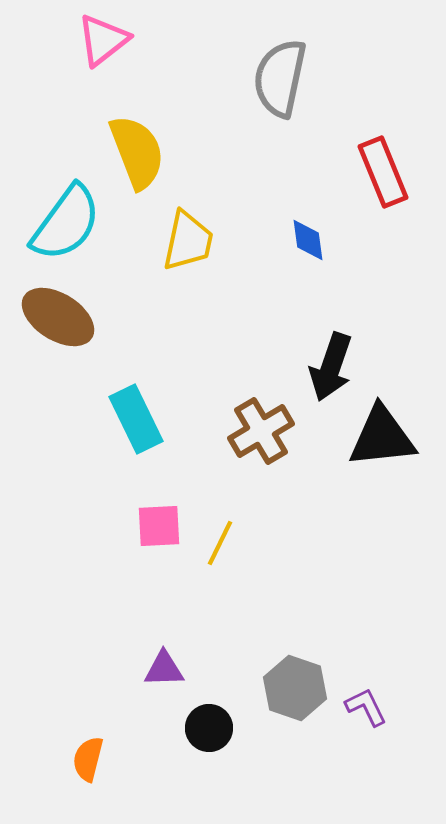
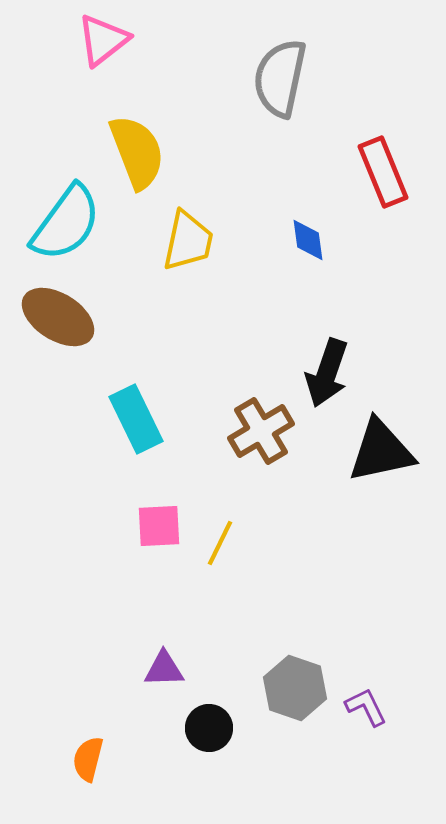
black arrow: moved 4 px left, 6 px down
black triangle: moved 1 px left, 14 px down; rotated 6 degrees counterclockwise
